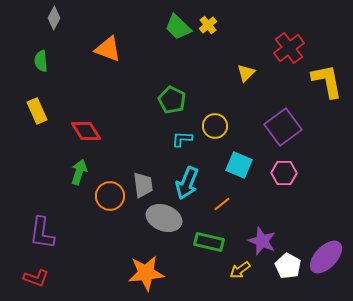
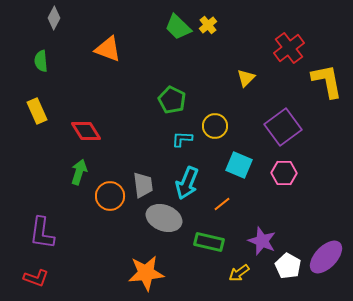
yellow triangle: moved 5 px down
yellow arrow: moved 1 px left, 3 px down
